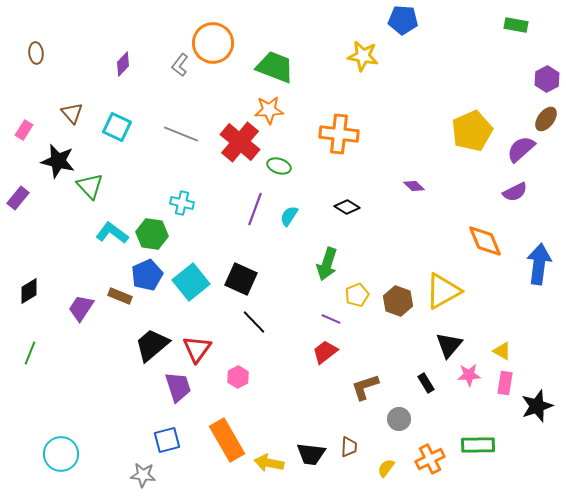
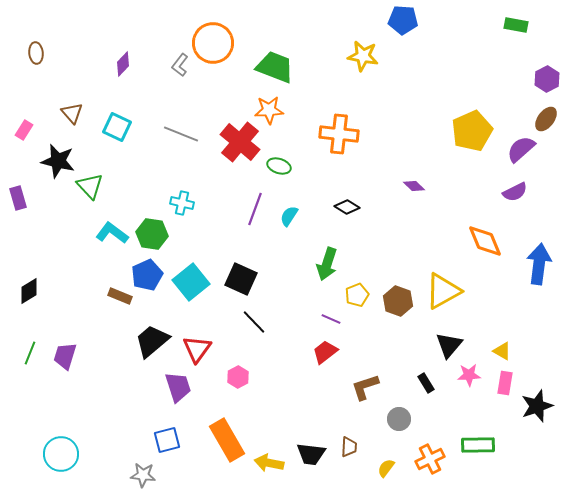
purple rectangle at (18, 198): rotated 55 degrees counterclockwise
purple trapezoid at (81, 308): moved 16 px left, 48 px down; rotated 16 degrees counterclockwise
black trapezoid at (152, 345): moved 4 px up
